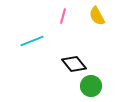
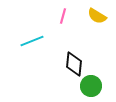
yellow semicircle: rotated 30 degrees counterclockwise
black diamond: rotated 45 degrees clockwise
